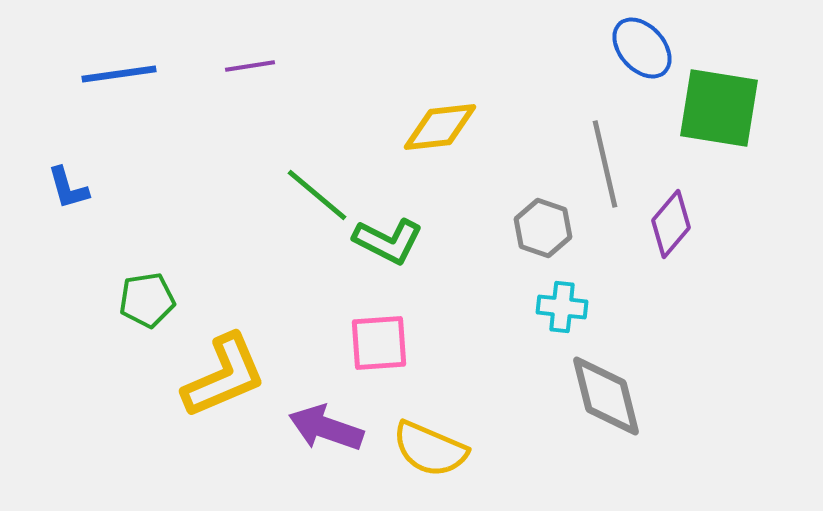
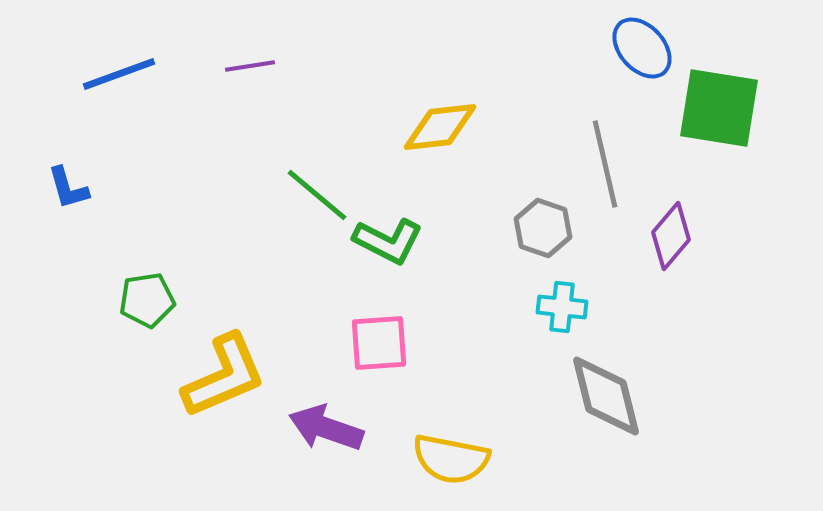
blue line: rotated 12 degrees counterclockwise
purple diamond: moved 12 px down
yellow semicircle: moved 21 px right, 10 px down; rotated 12 degrees counterclockwise
